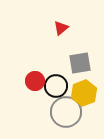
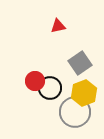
red triangle: moved 3 px left, 2 px up; rotated 28 degrees clockwise
gray square: rotated 25 degrees counterclockwise
black circle: moved 6 px left, 2 px down
gray circle: moved 9 px right
